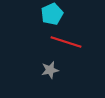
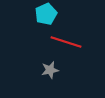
cyan pentagon: moved 6 px left
